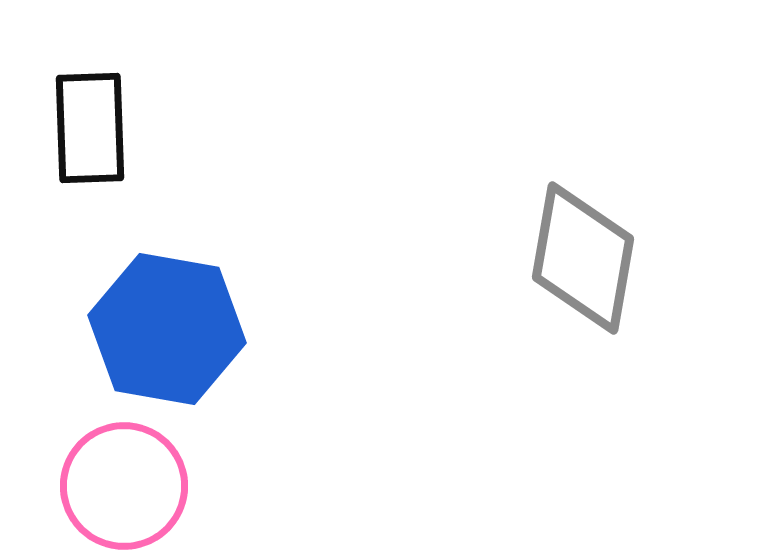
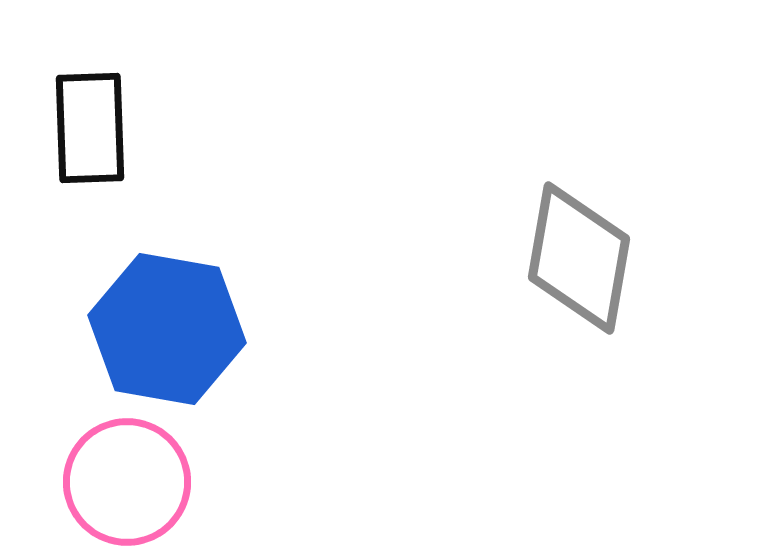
gray diamond: moved 4 px left
pink circle: moved 3 px right, 4 px up
